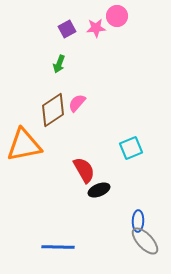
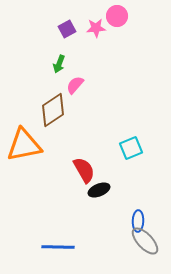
pink semicircle: moved 2 px left, 18 px up
